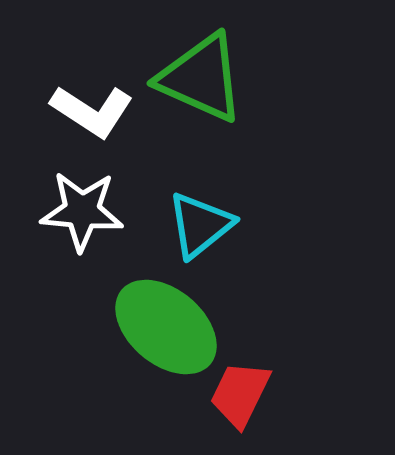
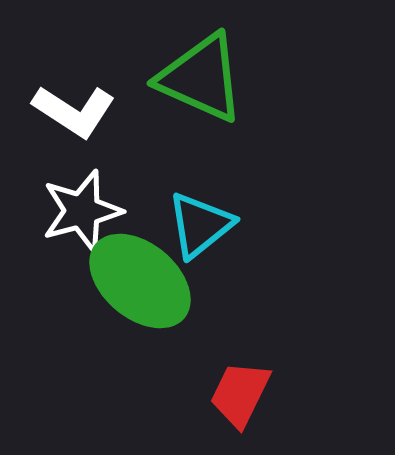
white L-shape: moved 18 px left
white star: rotated 20 degrees counterclockwise
green ellipse: moved 26 px left, 46 px up
